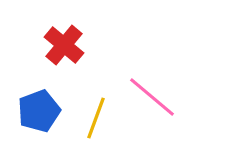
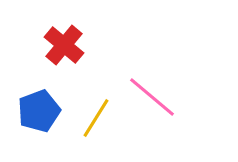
yellow line: rotated 12 degrees clockwise
